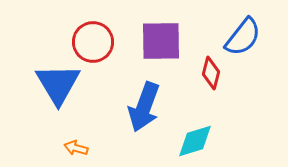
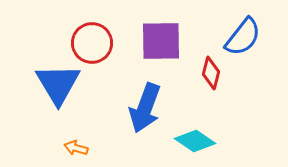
red circle: moved 1 px left, 1 px down
blue arrow: moved 1 px right, 1 px down
cyan diamond: rotated 51 degrees clockwise
